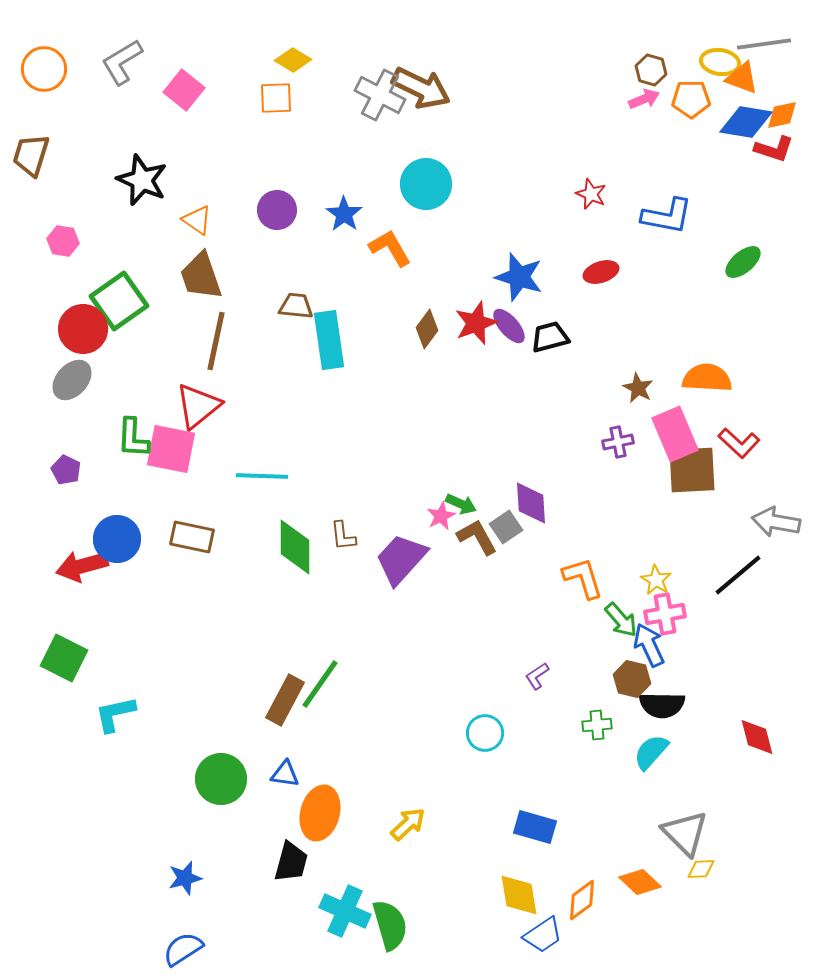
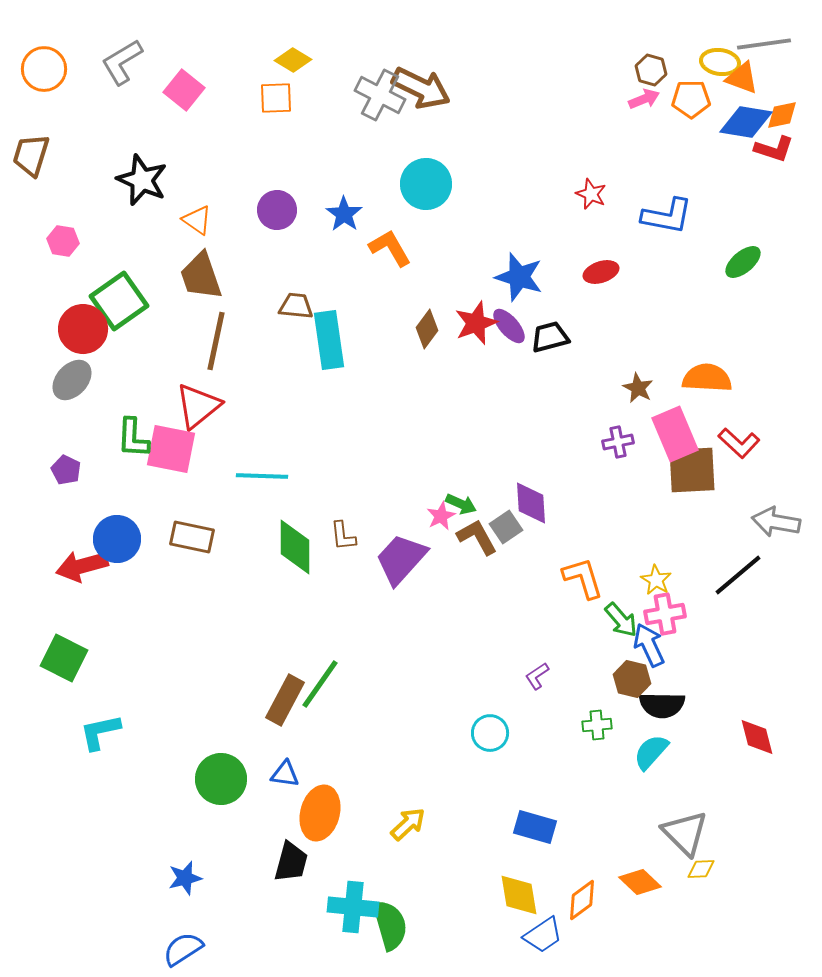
cyan L-shape at (115, 714): moved 15 px left, 18 px down
cyan circle at (485, 733): moved 5 px right
cyan cross at (345, 911): moved 8 px right, 4 px up; rotated 18 degrees counterclockwise
